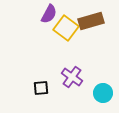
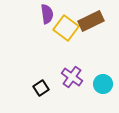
purple semicircle: moved 2 px left; rotated 36 degrees counterclockwise
brown rectangle: rotated 10 degrees counterclockwise
black square: rotated 28 degrees counterclockwise
cyan circle: moved 9 px up
